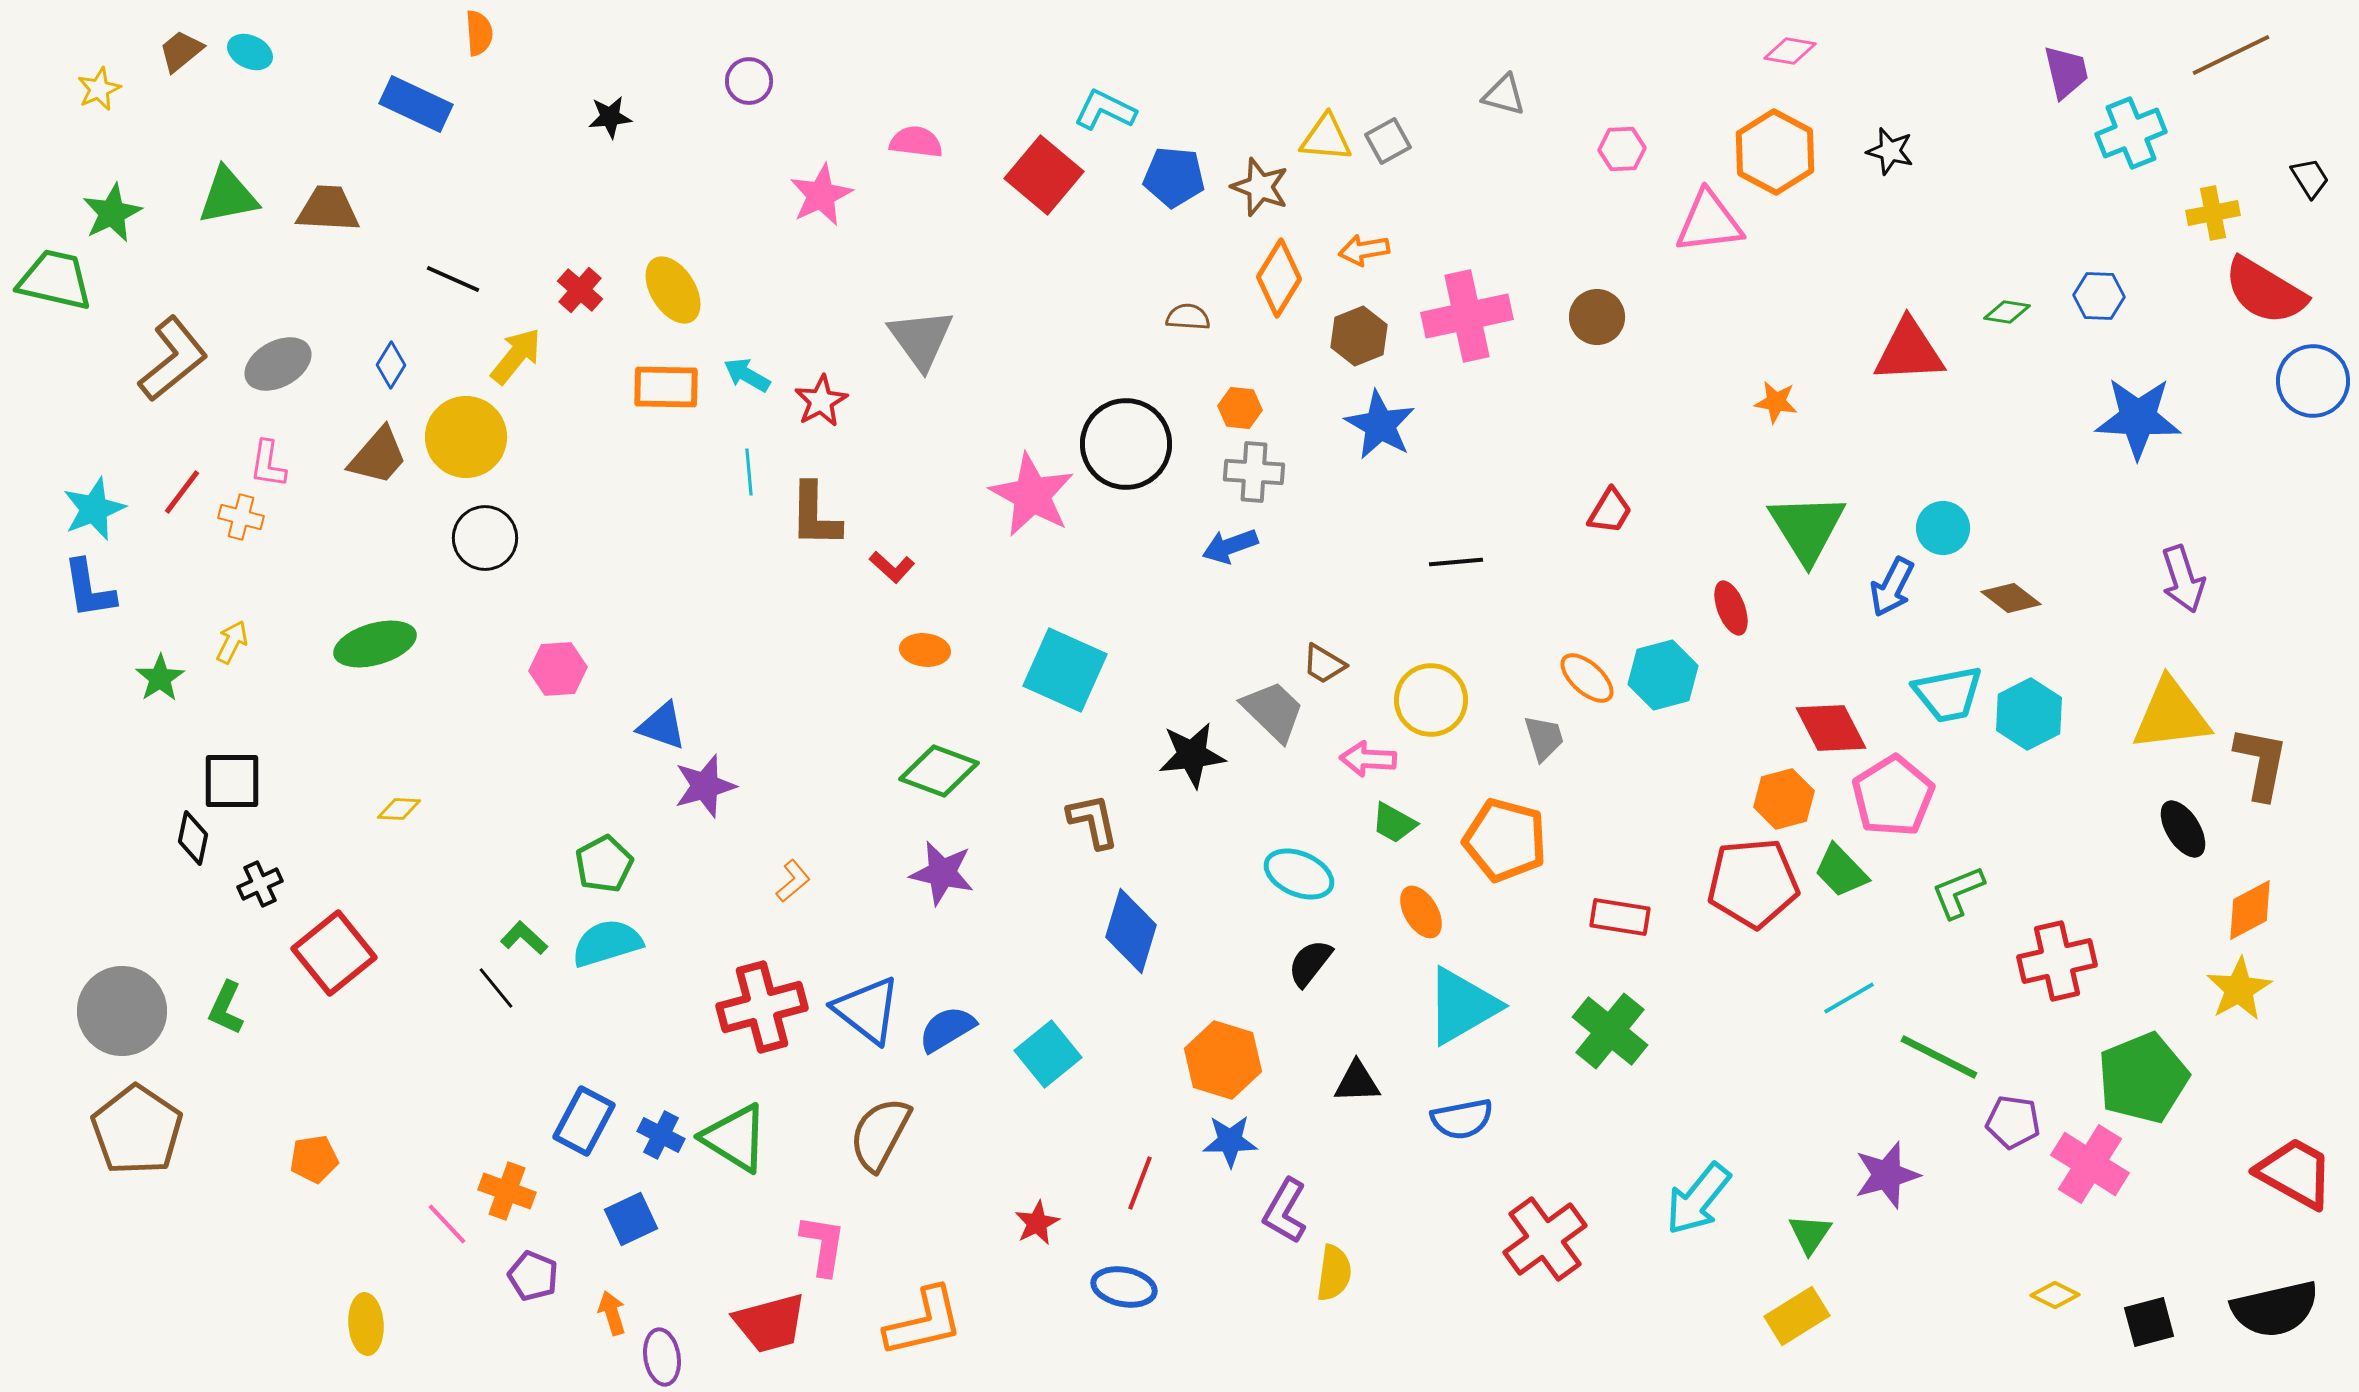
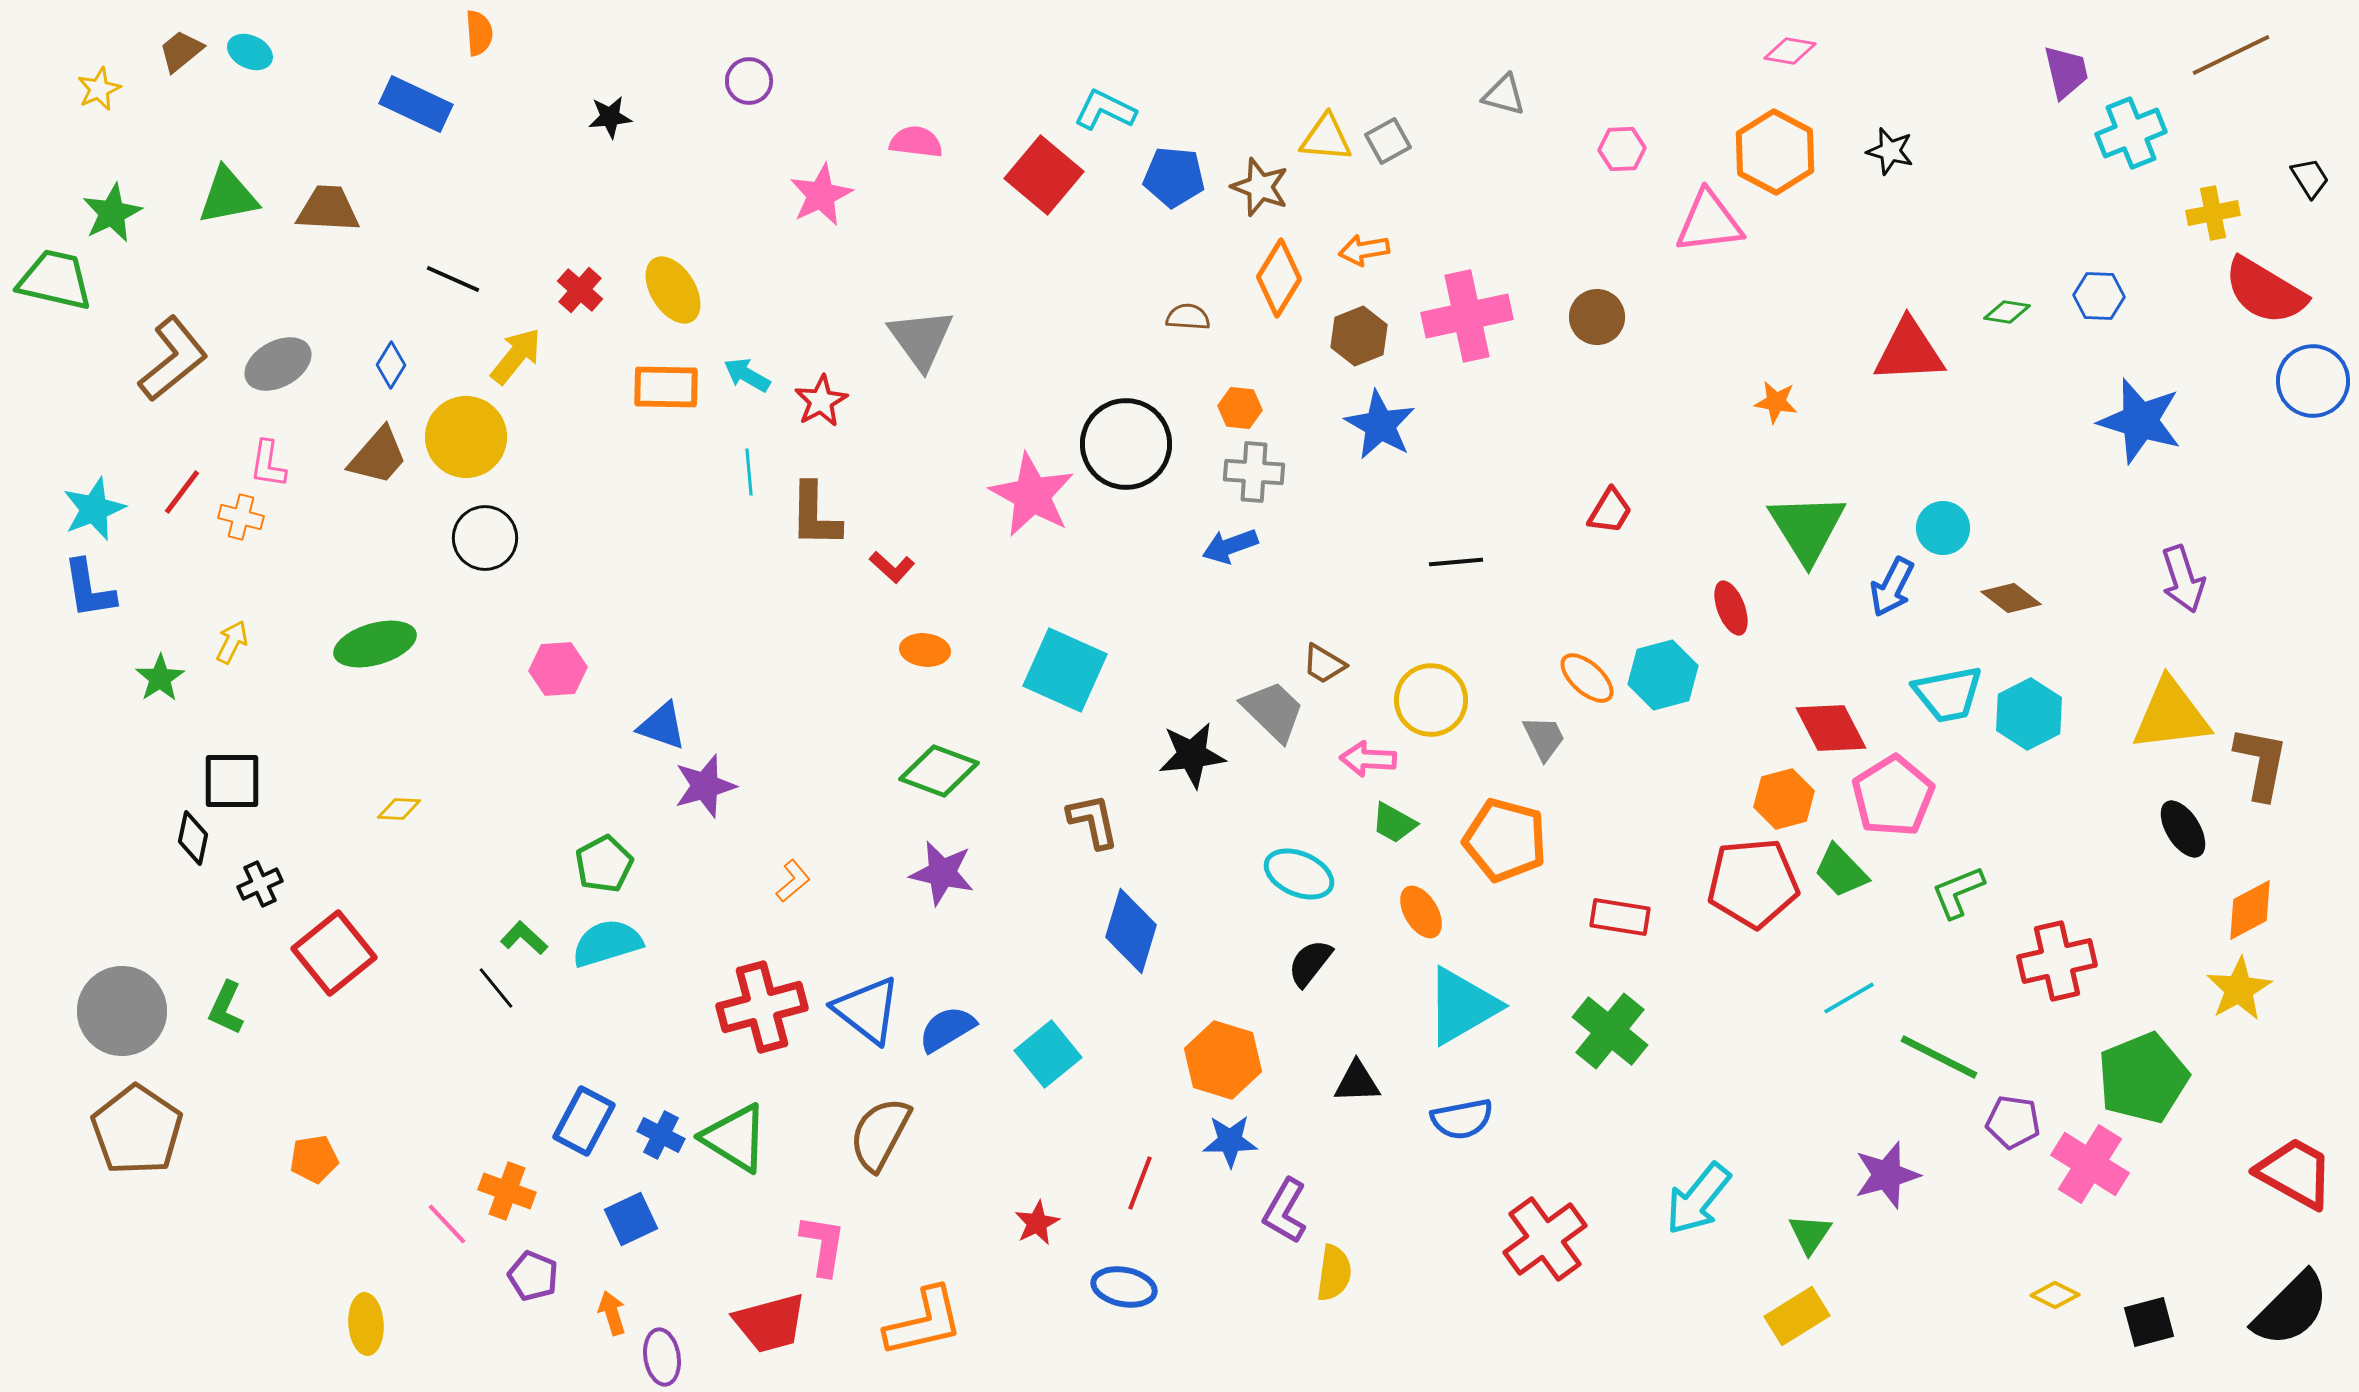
blue star at (2138, 418): moved 2 px right, 3 px down; rotated 14 degrees clockwise
gray trapezoid at (1544, 738): rotated 9 degrees counterclockwise
black semicircle at (2275, 1309): moved 16 px right; rotated 32 degrees counterclockwise
